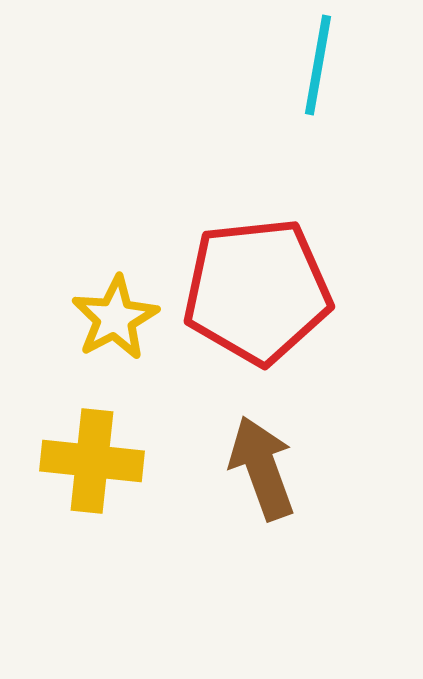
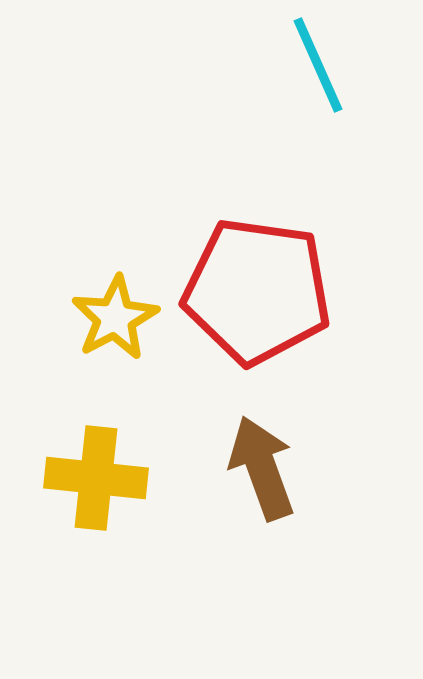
cyan line: rotated 34 degrees counterclockwise
red pentagon: rotated 14 degrees clockwise
yellow cross: moved 4 px right, 17 px down
